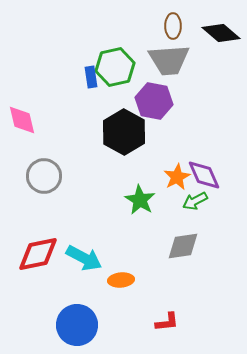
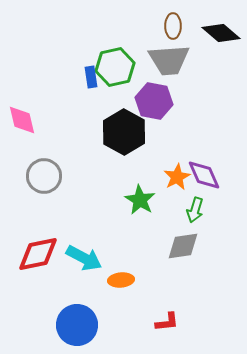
green arrow: moved 9 px down; rotated 45 degrees counterclockwise
